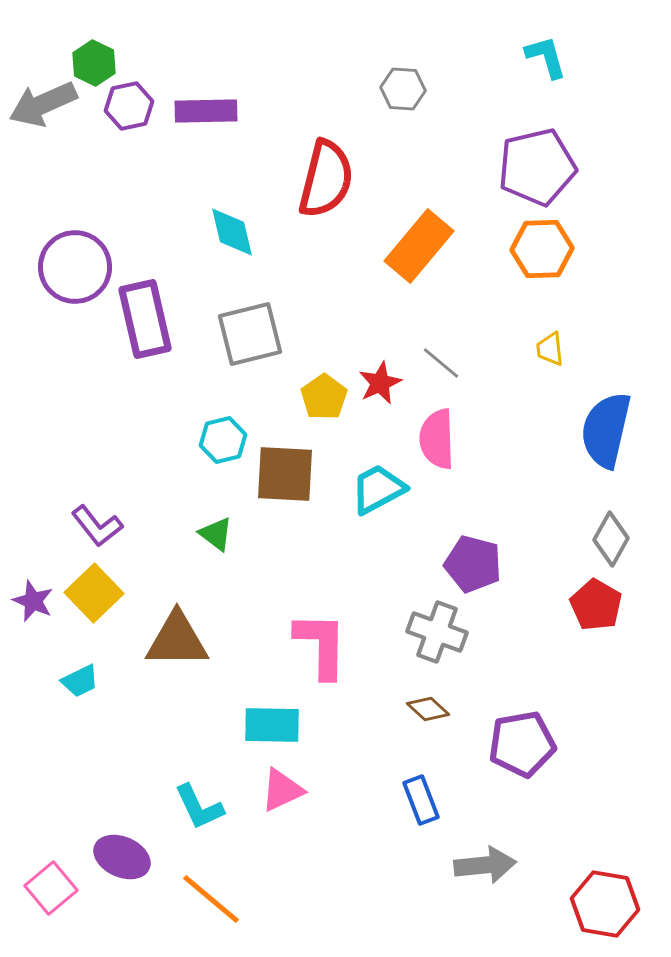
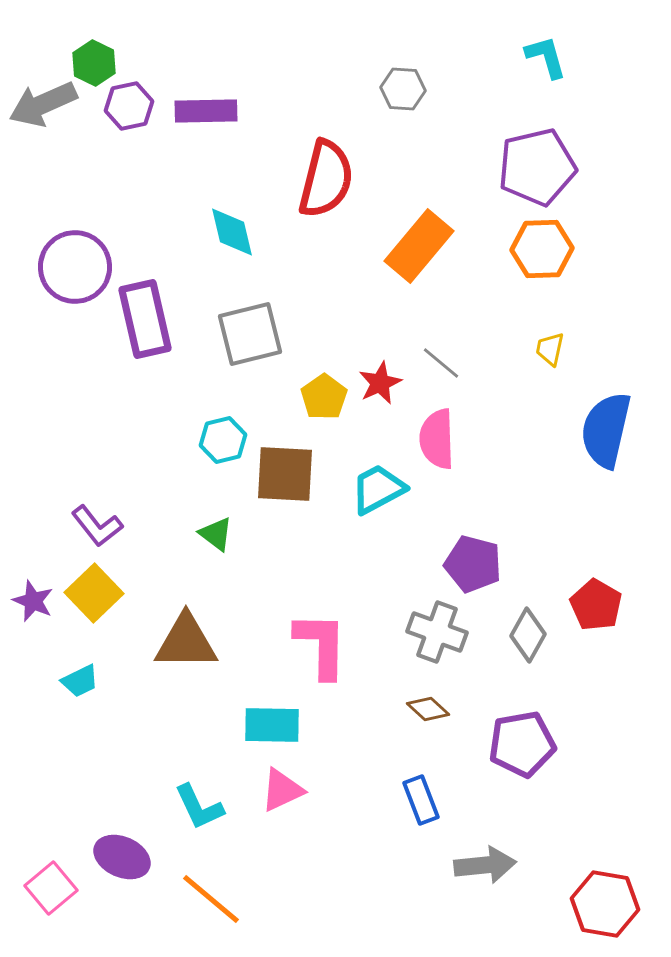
yellow trapezoid at (550, 349): rotated 18 degrees clockwise
gray diamond at (611, 539): moved 83 px left, 96 px down
brown triangle at (177, 640): moved 9 px right, 2 px down
